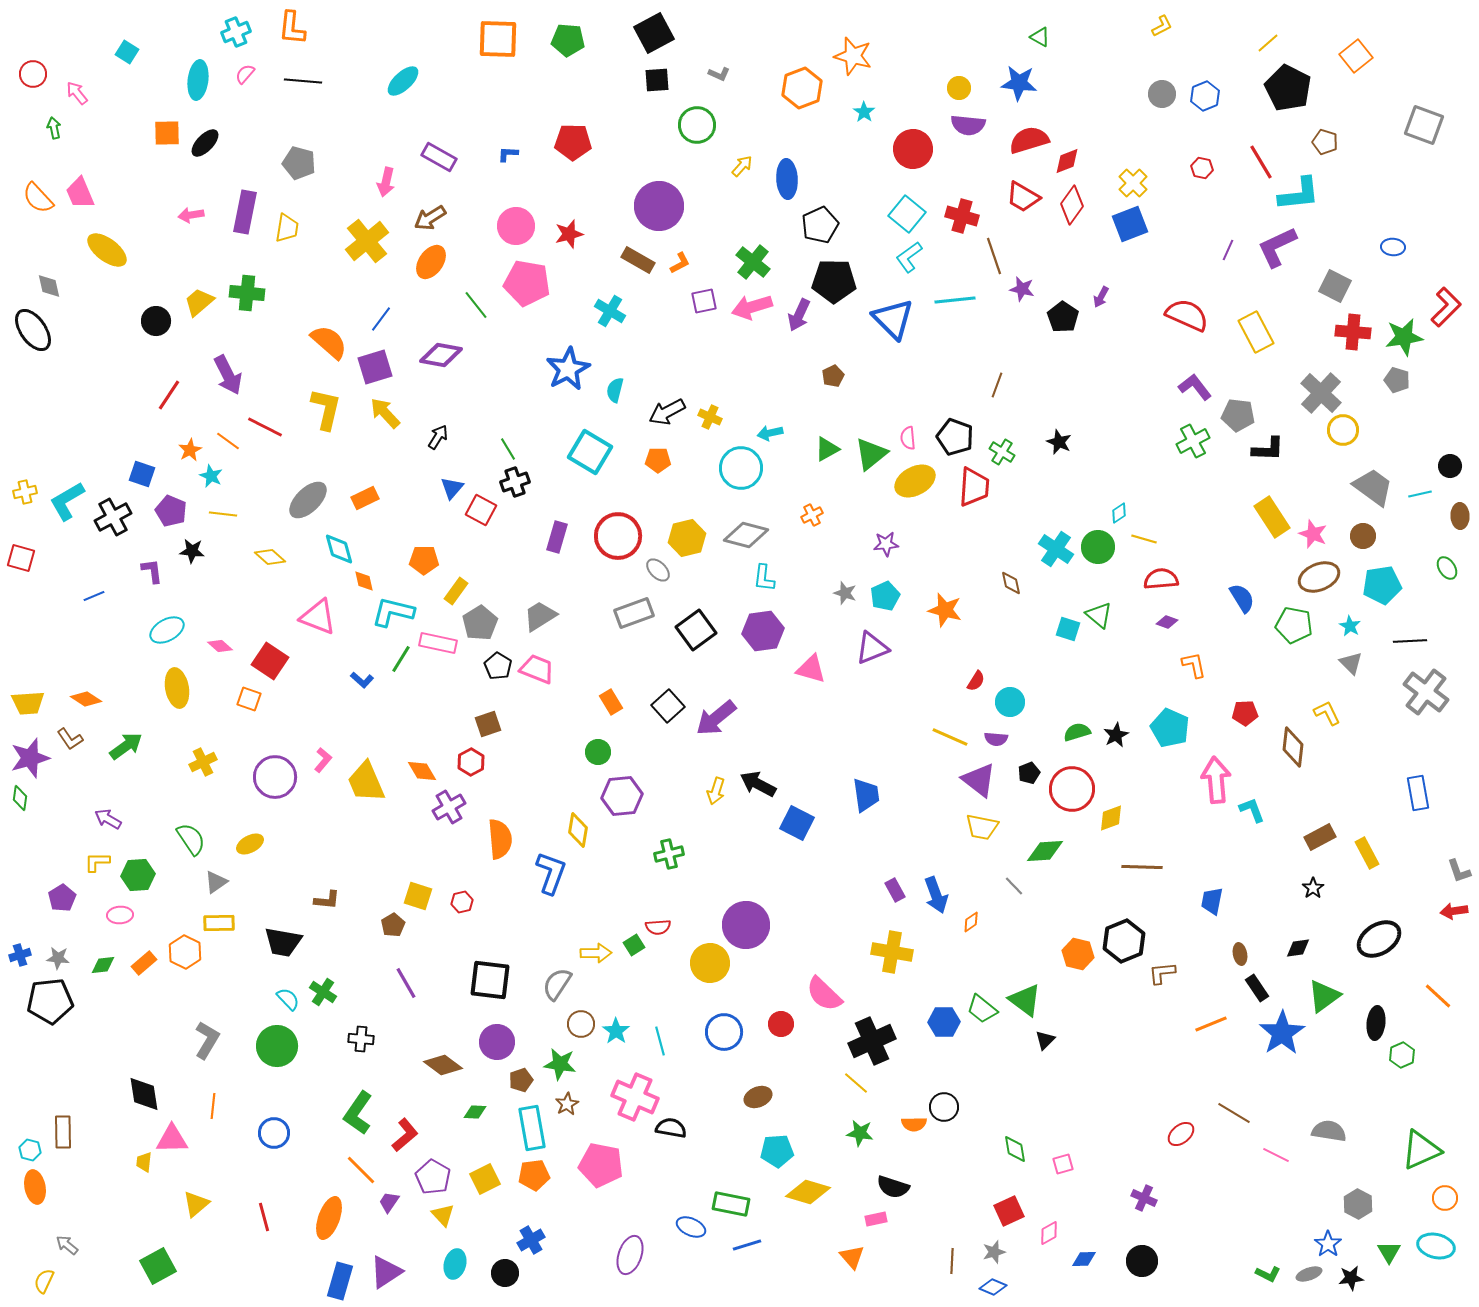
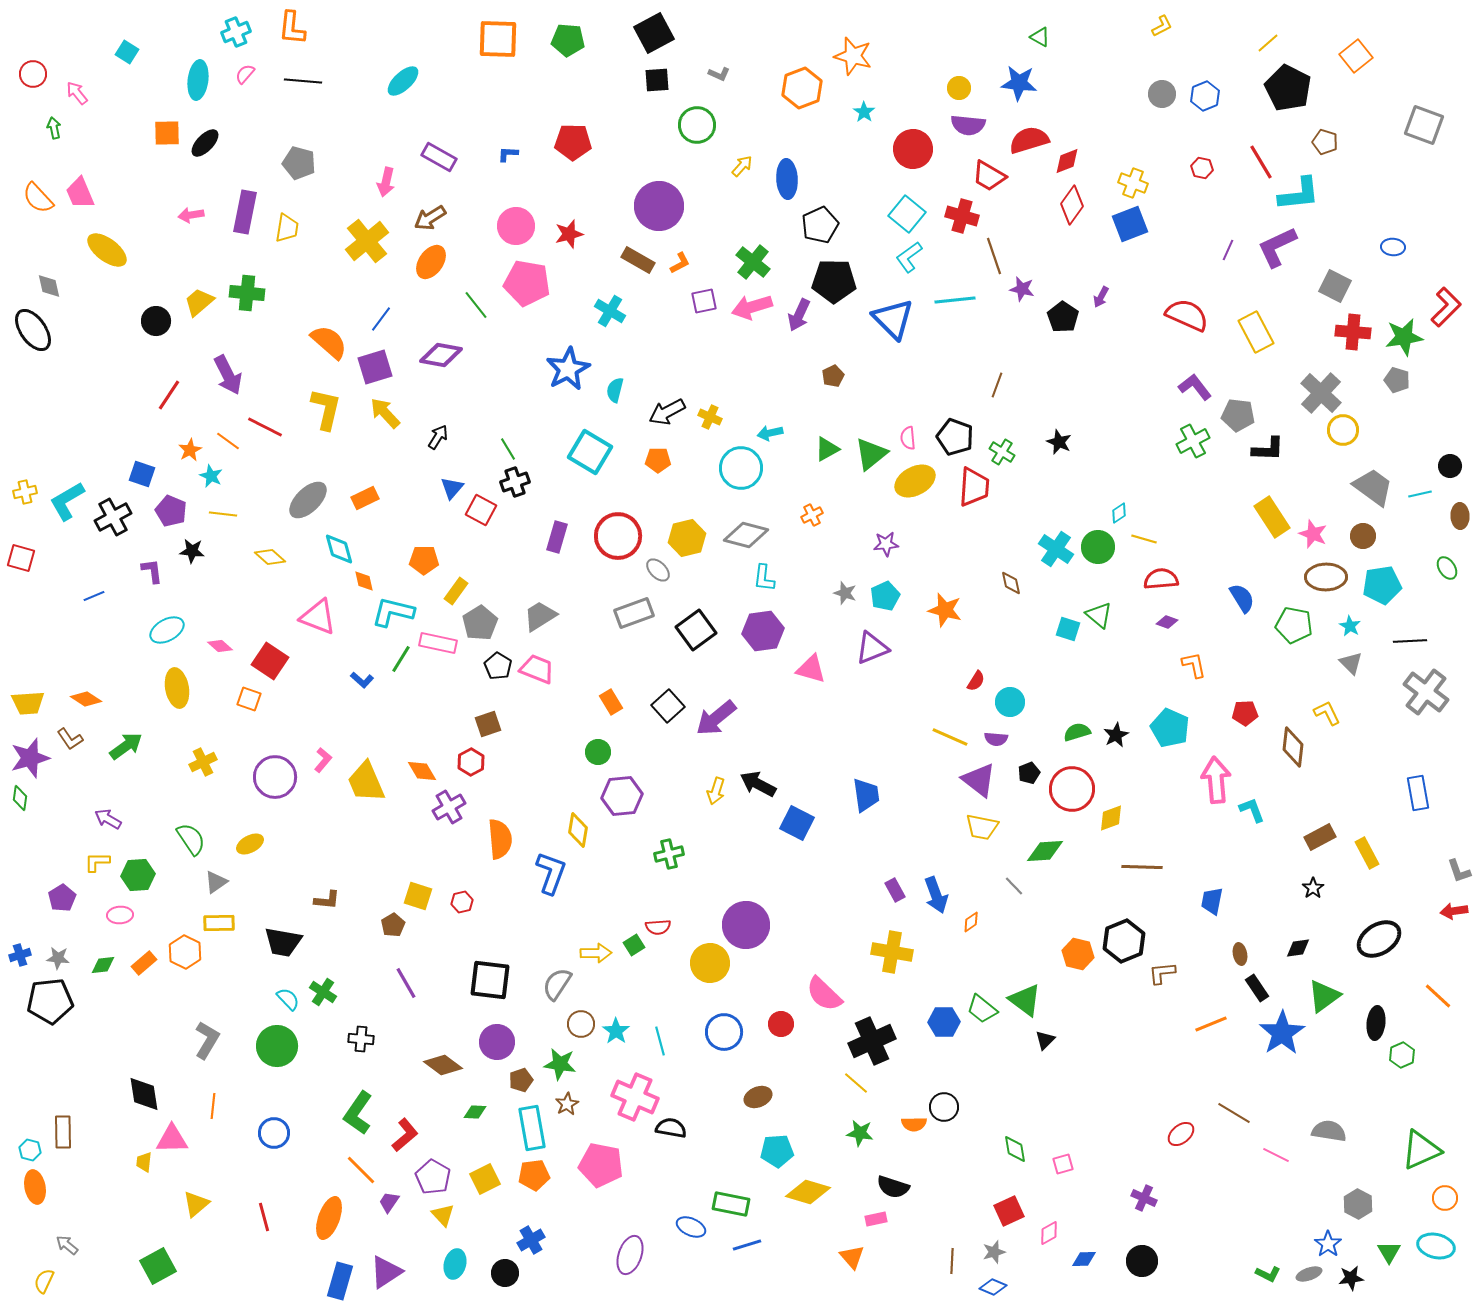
yellow cross at (1133, 183): rotated 24 degrees counterclockwise
red trapezoid at (1023, 197): moved 34 px left, 21 px up
brown ellipse at (1319, 577): moved 7 px right; rotated 21 degrees clockwise
